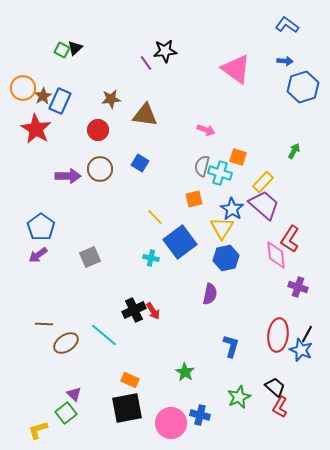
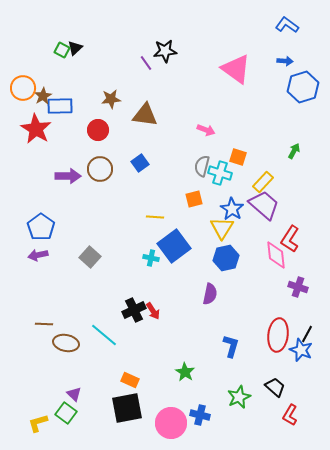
blue rectangle at (60, 101): moved 5 px down; rotated 65 degrees clockwise
blue square at (140, 163): rotated 24 degrees clockwise
yellow line at (155, 217): rotated 42 degrees counterclockwise
blue square at (180, 242): moved 6 px left, 4 px down
purple arrow at (38, 255): rotated 24 degrees clockwise
gray square at (90, 257): rotated 25 degrees counterclockwise
brown ellipse at (66, 343): rotated 45 degrees clockwise
red L-shape at (280, 407): moved 10 px right, 8 px down
green square at (66, 413): rotated 15 degrees counterclockwise
yellow L-shape at (38, 430): moved 7 px up
